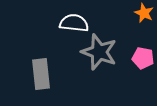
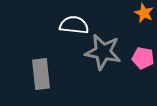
white semicircle: moved 2 px down
gray star: moved 4 px right; rotated 9 degrees counterclockwise
